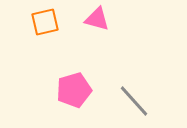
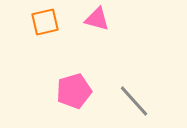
pink pentagon: moved 1 px down
